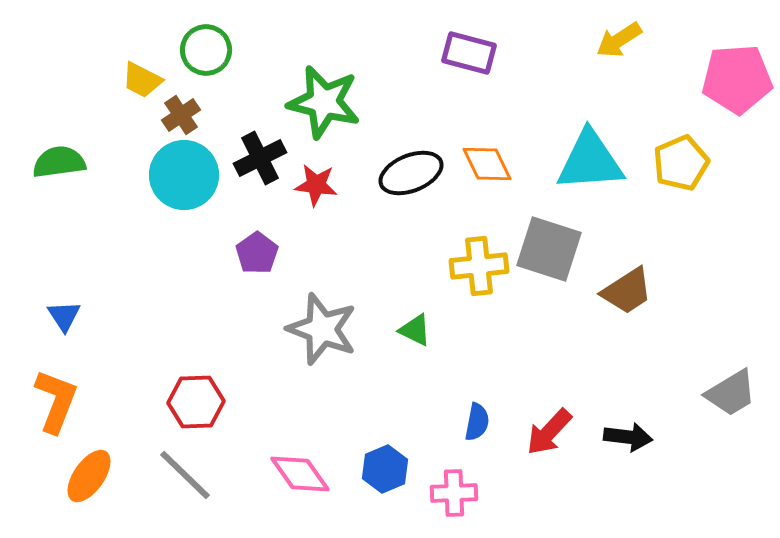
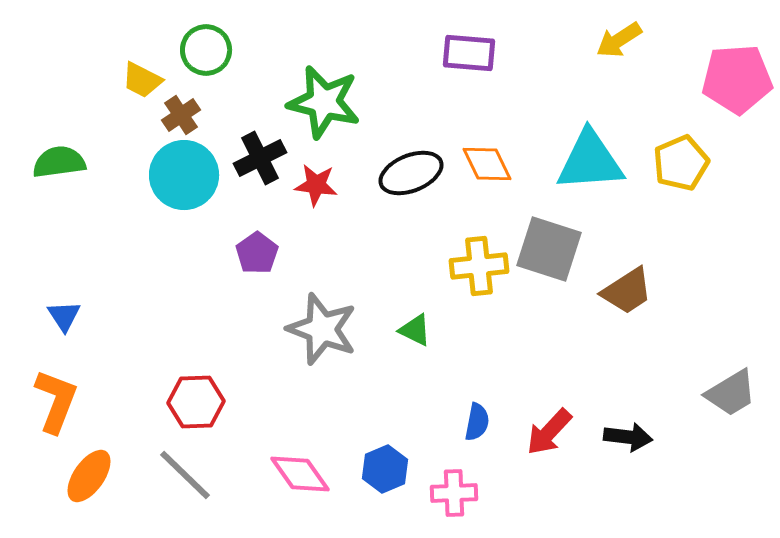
purple rectangle: rotated 10 degrees counterclockwise
